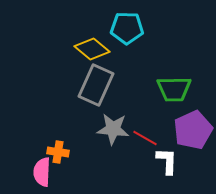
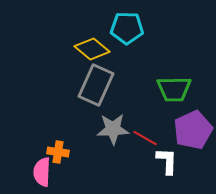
gray star: rotated 8 degrees counterclockwise
